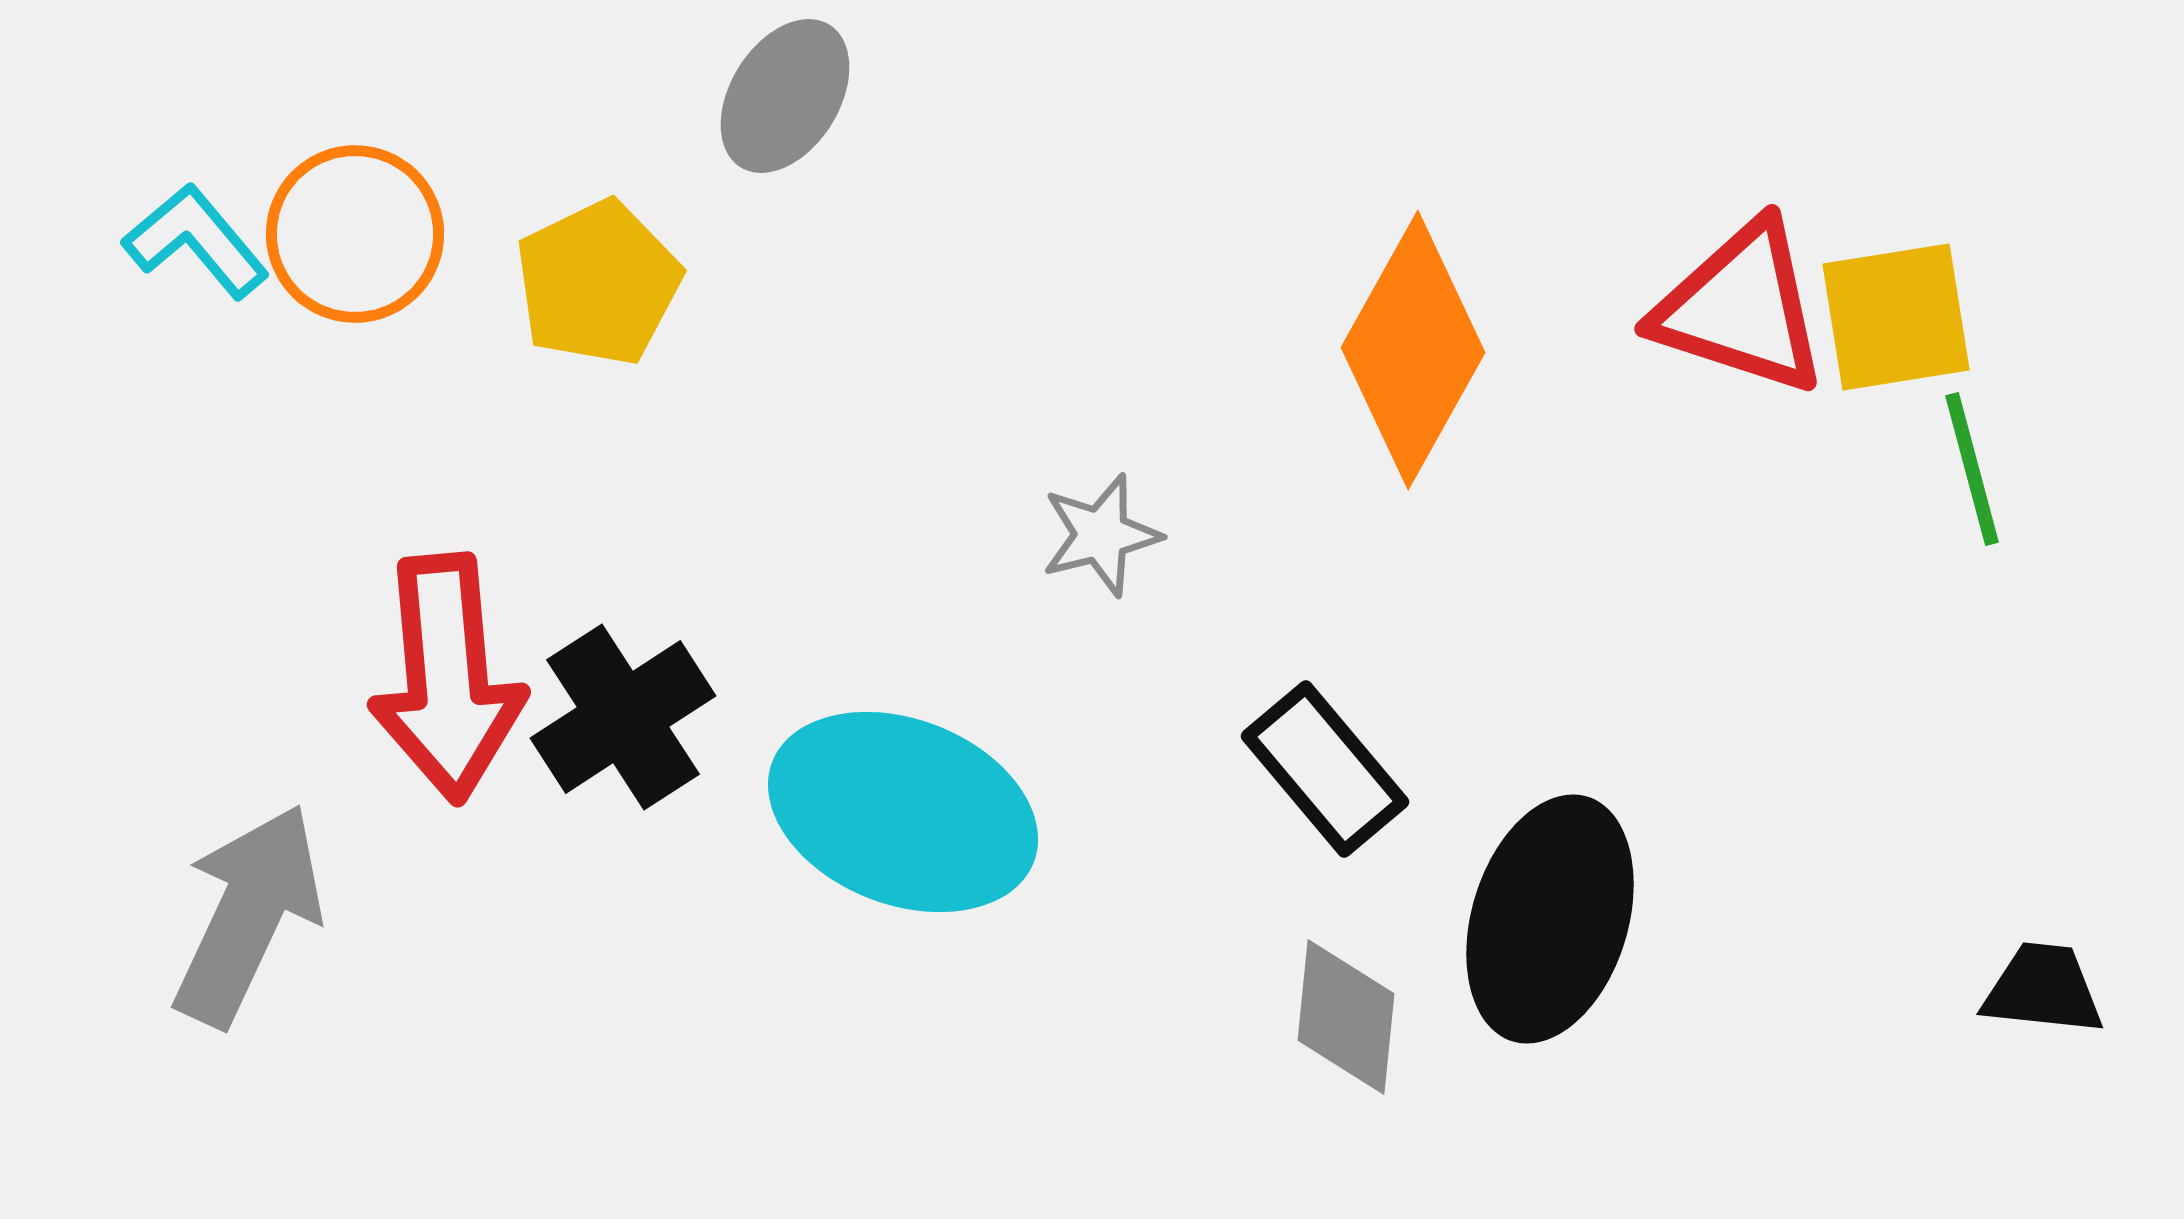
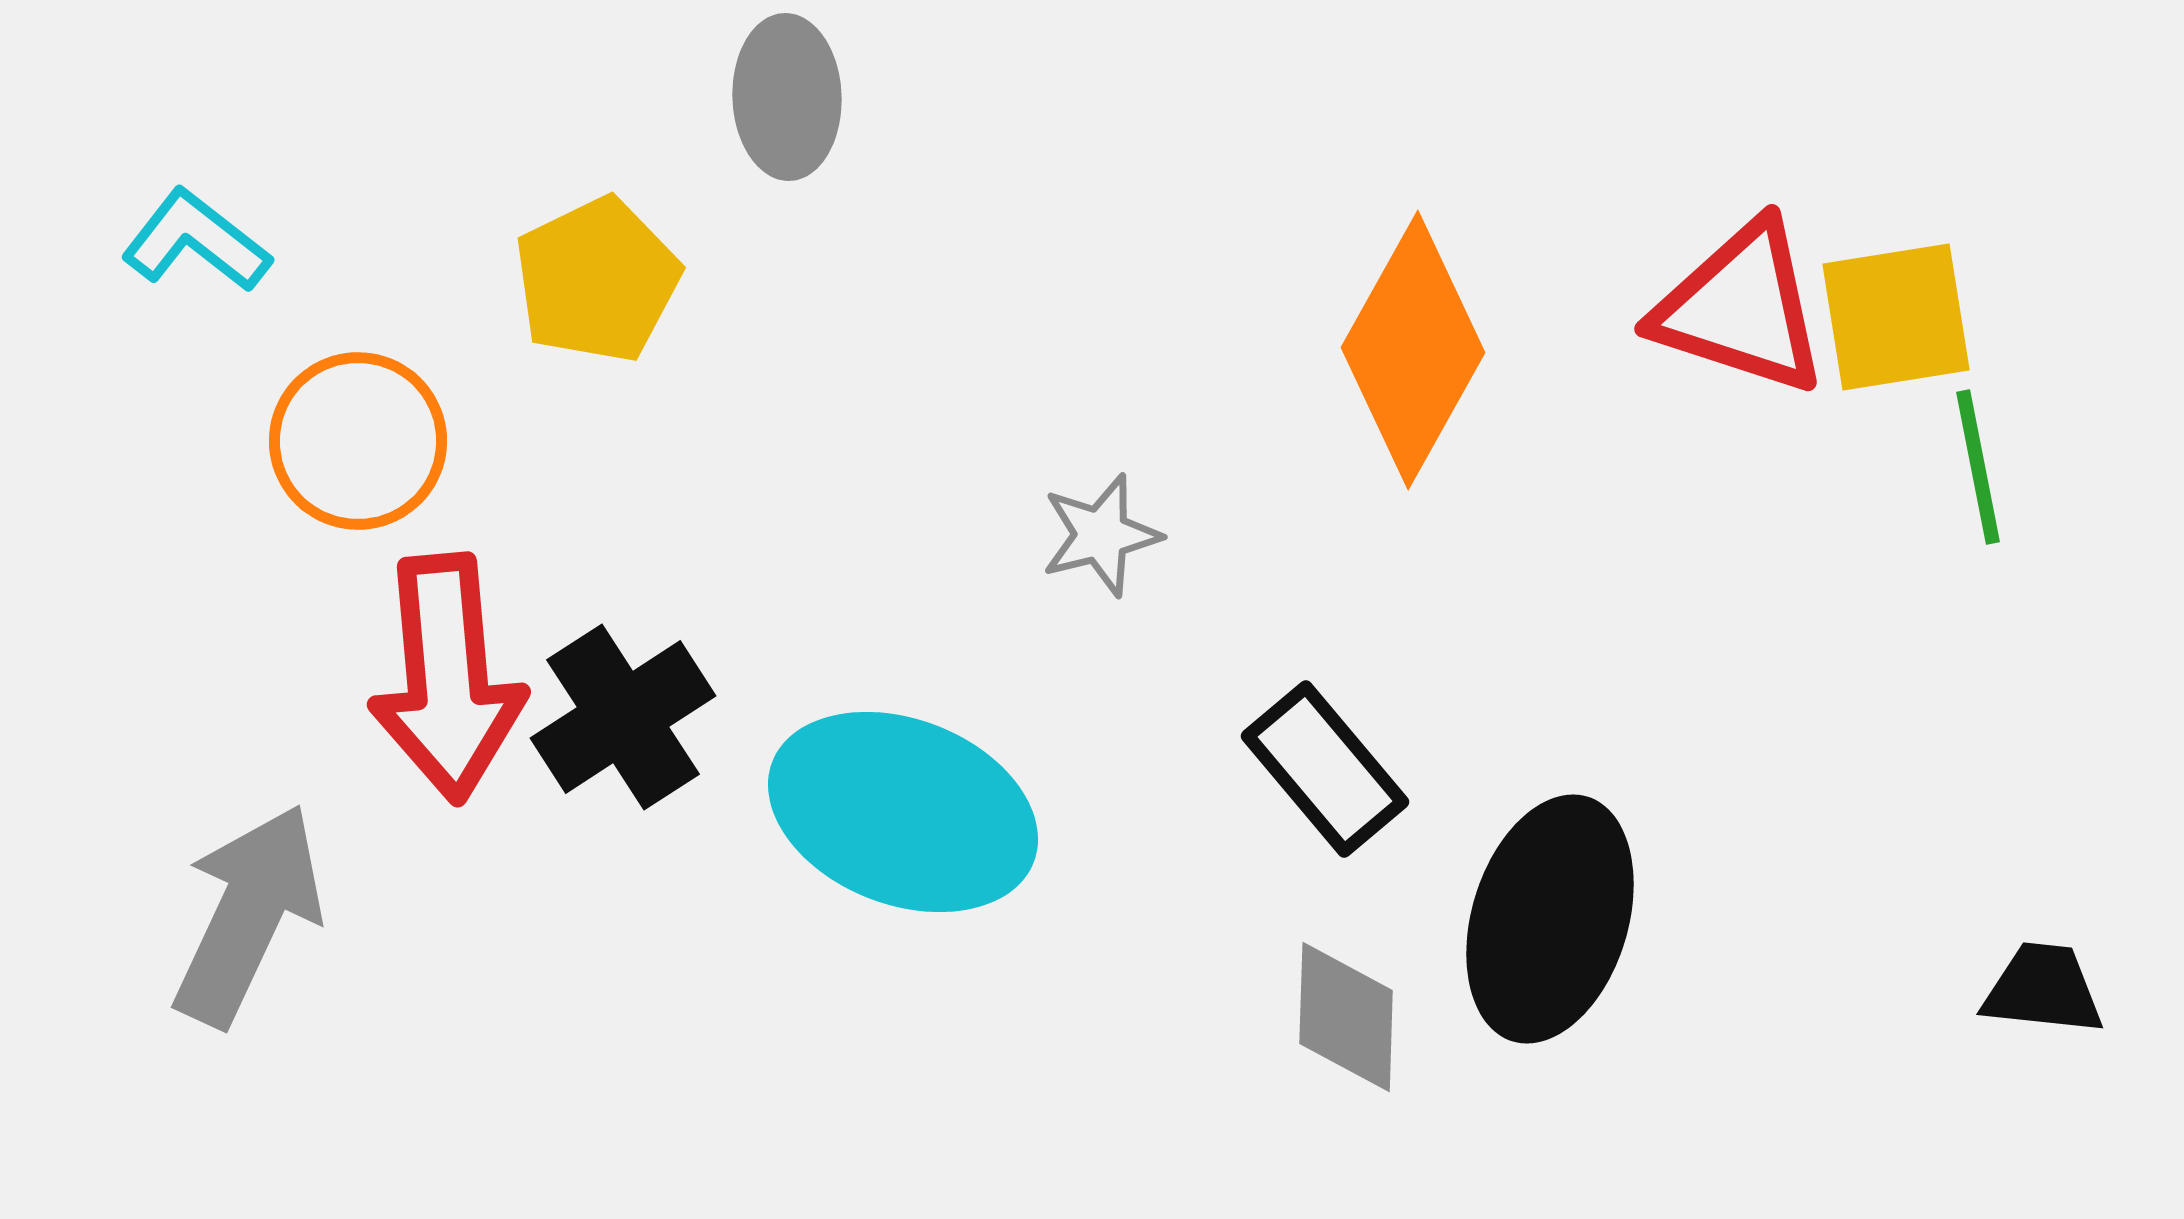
gray ellipse: moved 2 px right, 1 px down; rotated 34 degrees counterclockwise
orange circle: moved 3 px right, 207 px down
cyan L-shape: rotated 12 degrees counterclockwise
yellow pentagon: moved 1 px left, 3 px up
green line: moved 6 px right, 2 px up; rotated 4 degrees clockwise
gray diamond: rotated 4 degrees counterclockwise
